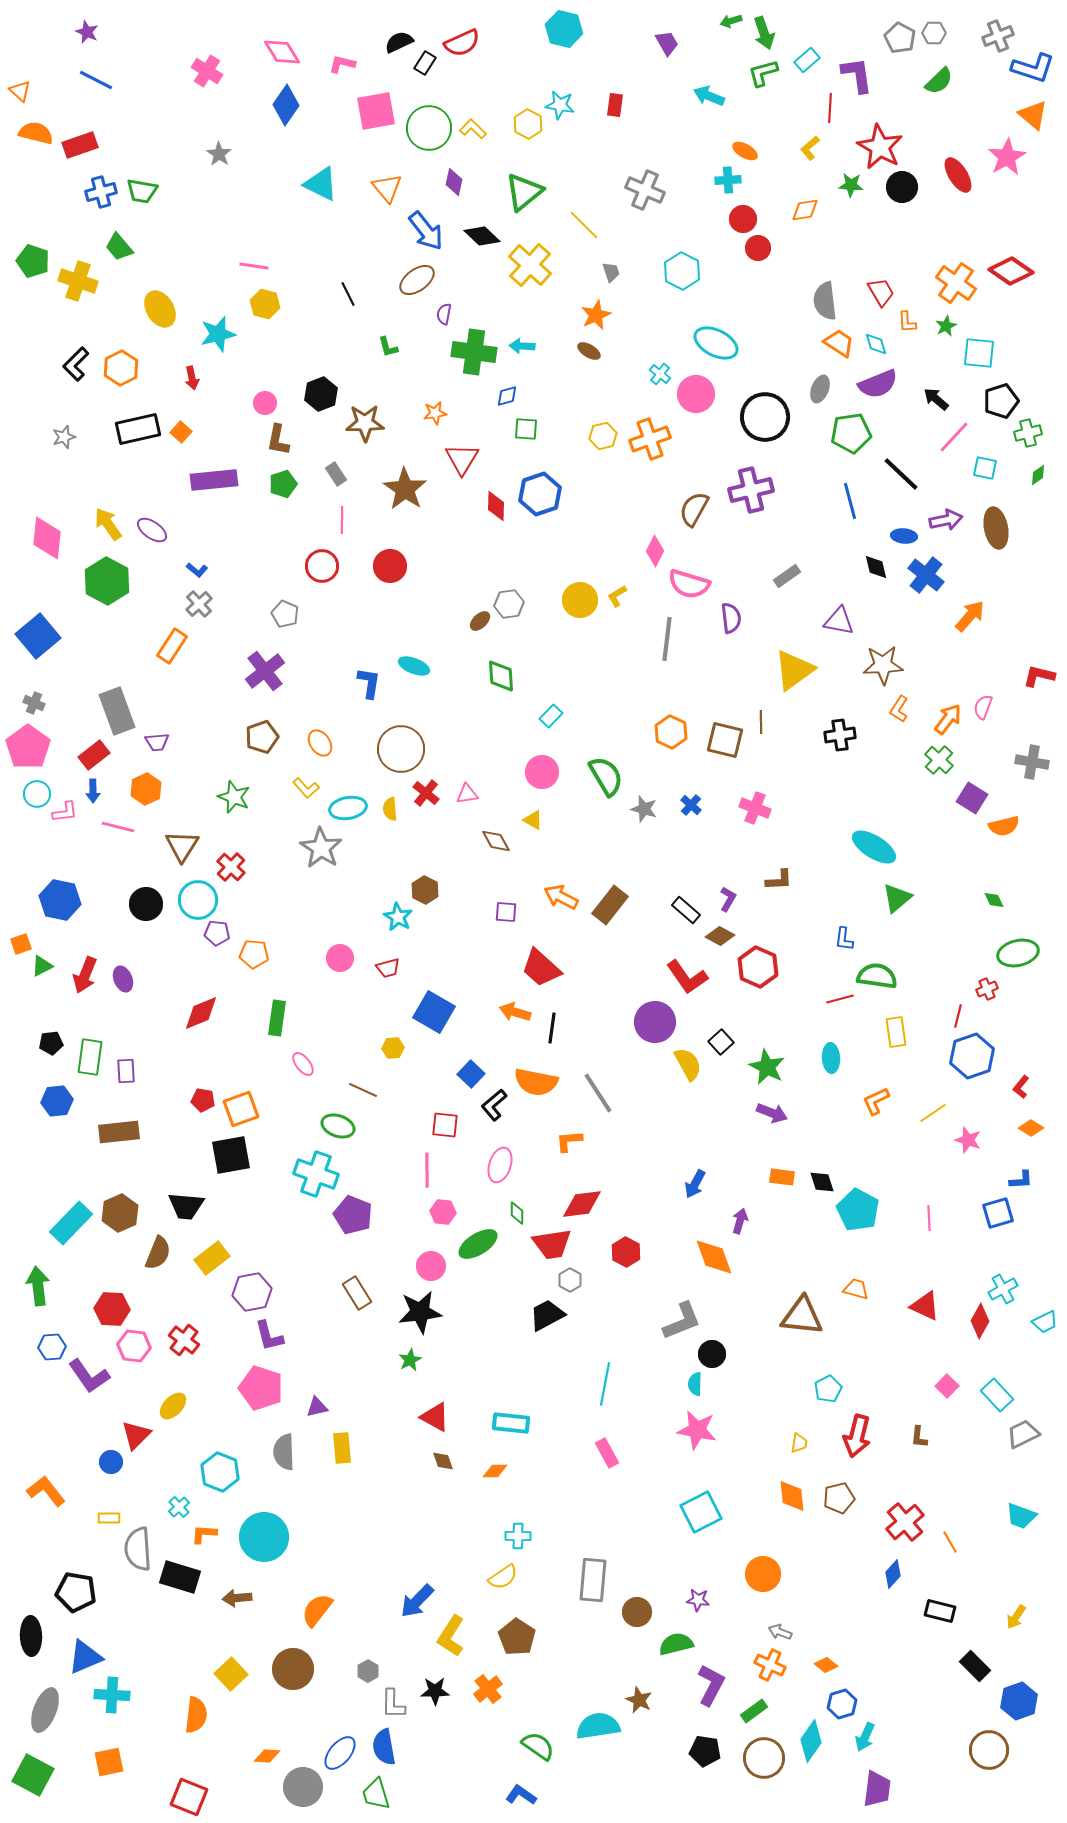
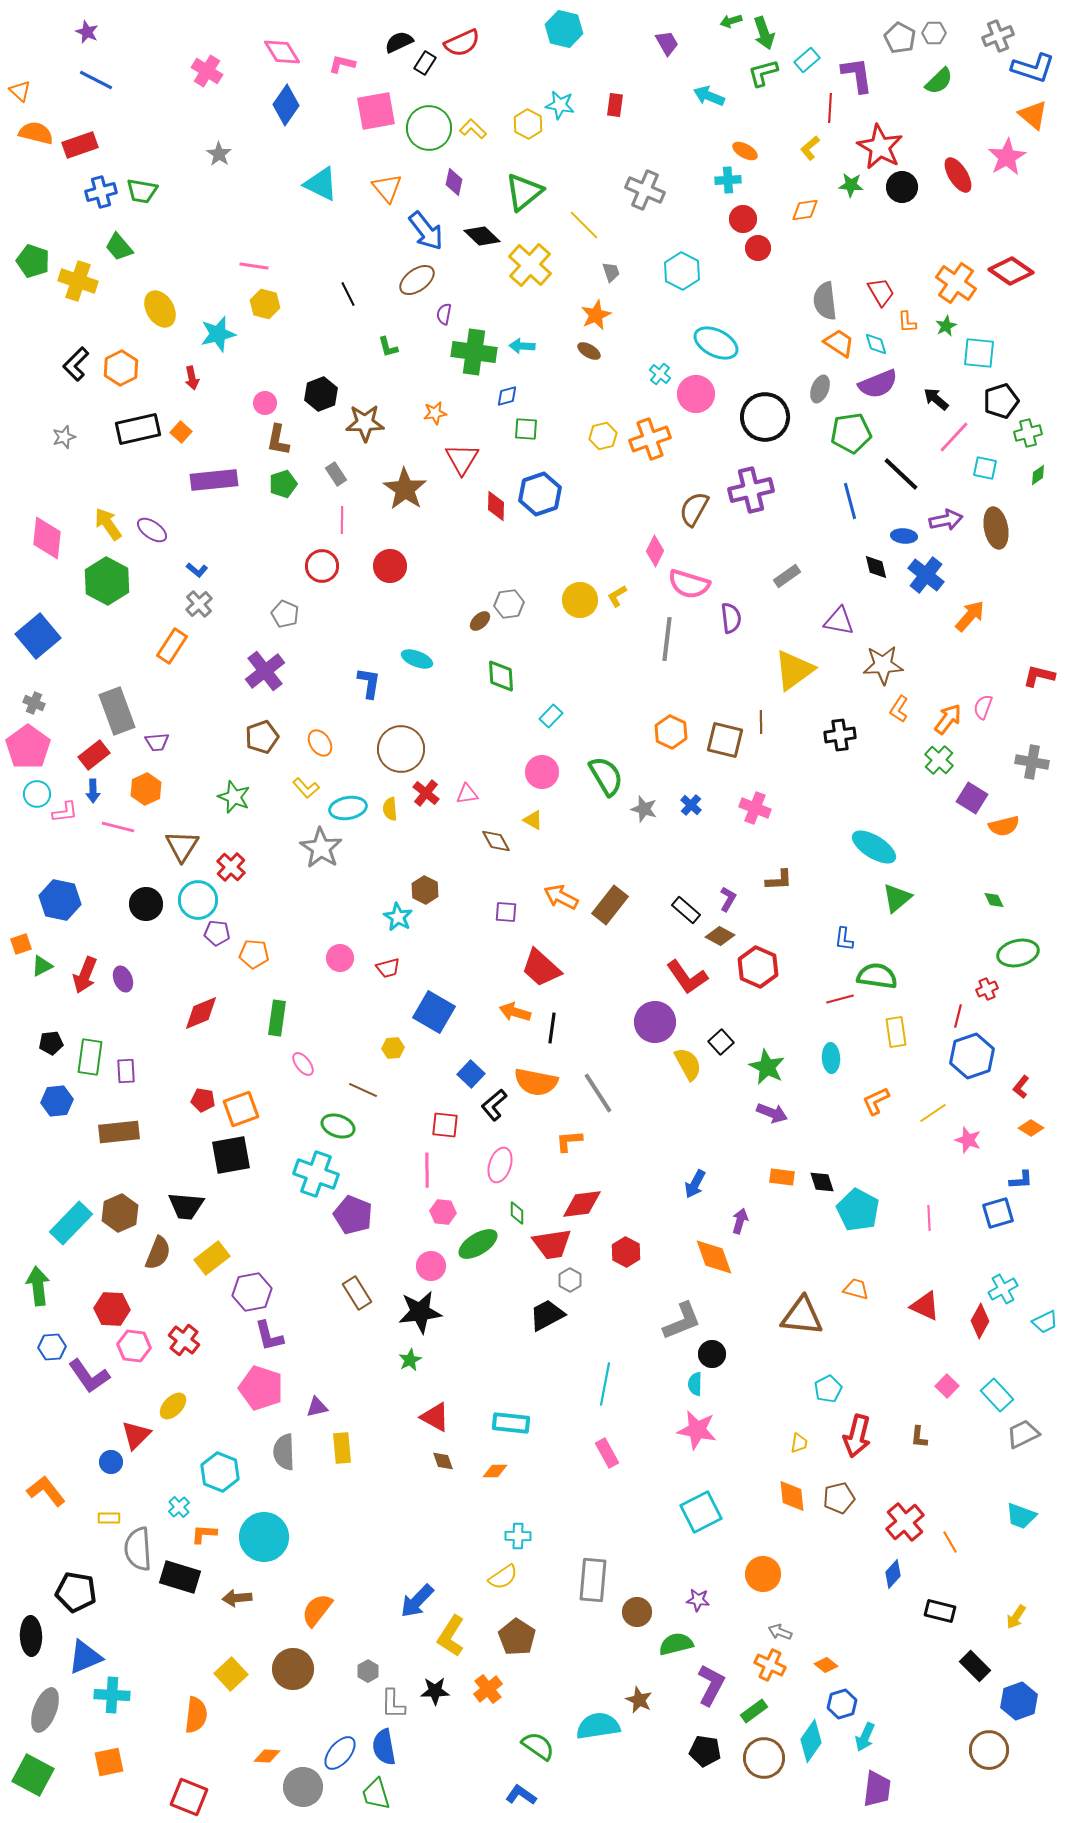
cyan ellipse at (414, 666): moved 3 px right, 7 px up
